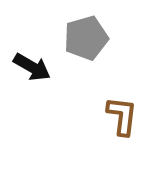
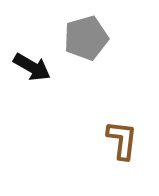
brown L-shape: moved 24 px down
